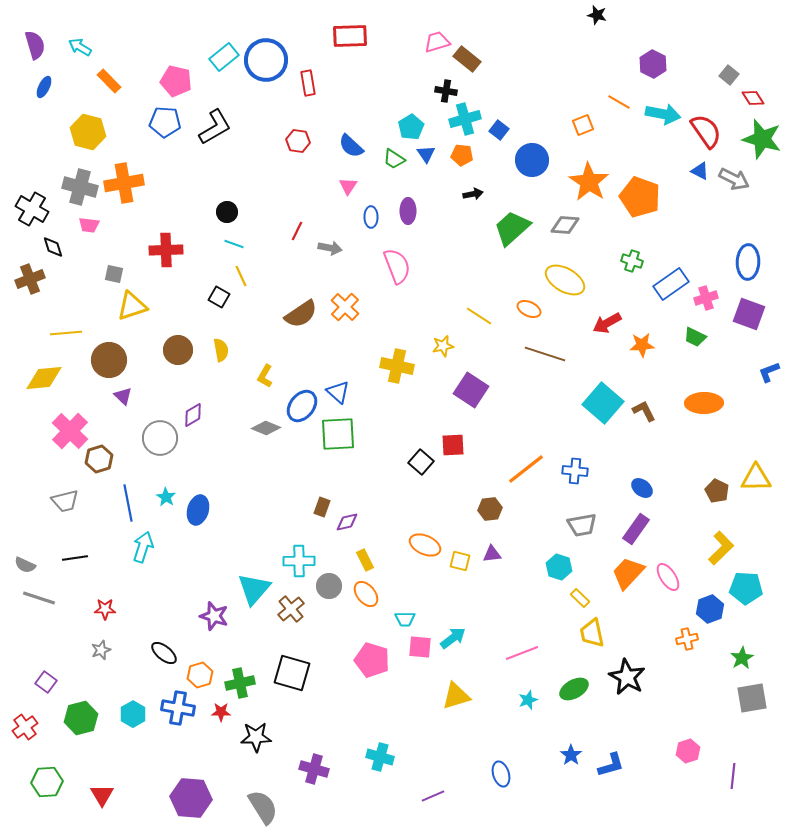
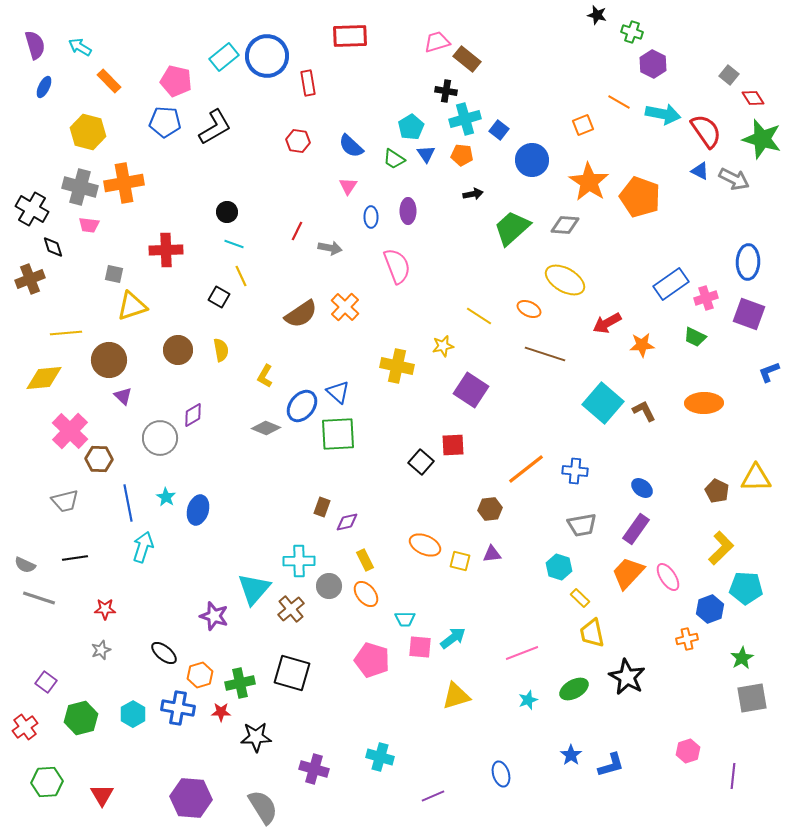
blue circle at (266, 60): moved 1 px right, 4 px up
green cross at (632, 261): moved 229 px up
brown hexagon at (99, 459): rotated 20 degrees clockwise
